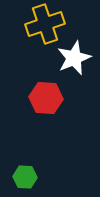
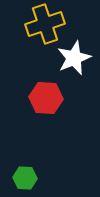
green hexagon: moved 1 px down
